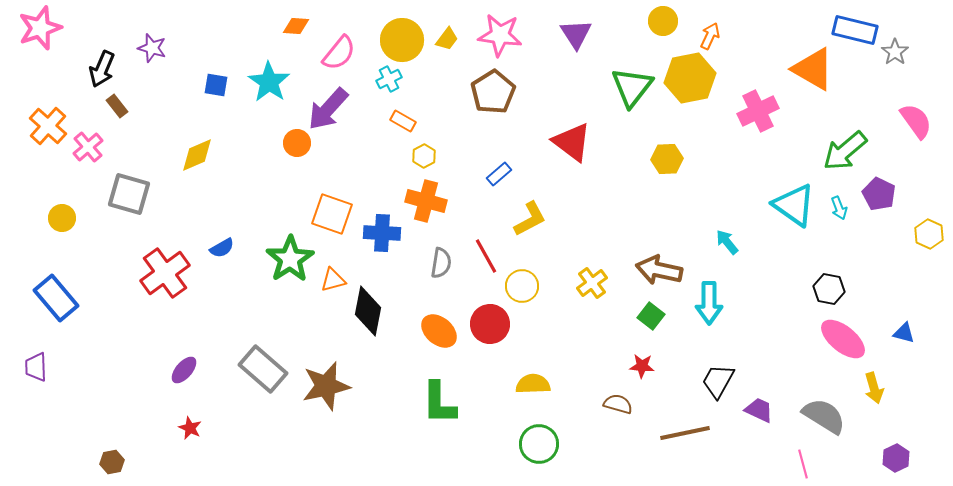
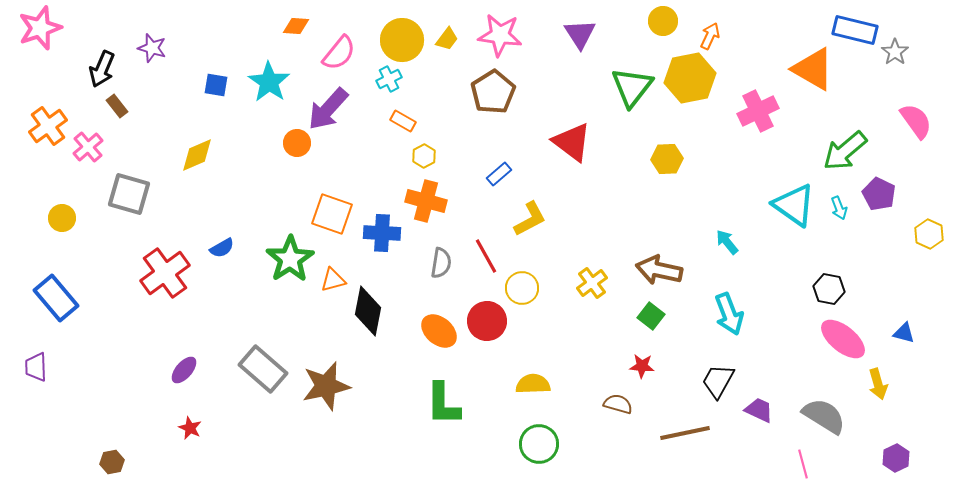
purple triangle at (576, 34): moved 4 px right
orange cross at (48, 126): rotated 12 degrees clockwise
yellow circle at (522, 286): moved 2 px down
cyan arrow at (709, 303): moved 20 px right, 11 px down; rotated 21 degrees counterclockwise
red circle at (490, 324): moved 3 px left, 3 px up
yellow arrow at (874, 388): moved 4 px right, 4 px up
green L-shape at (439, 403): moved 4 px right, 1 px down
